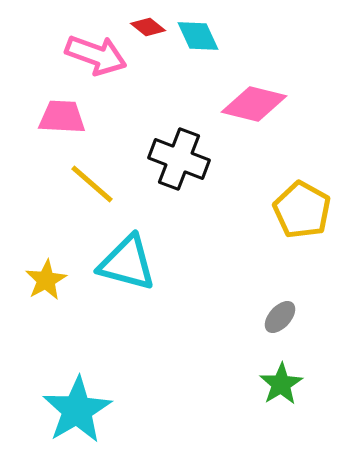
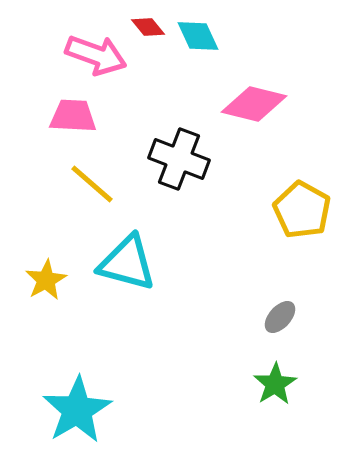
red diamond: rotated 12 degrees clockwise
pink trapezoid: moved 11 px right, 1 px up
green star: moved 6 px left
